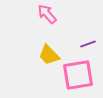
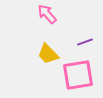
purple line: moved 3 px left, 2 px up
yellow trapezoid: moved 1 px left, 1 px up
